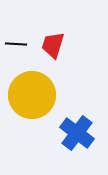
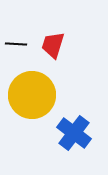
blue cross: moved 3 px left
